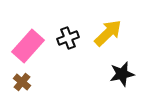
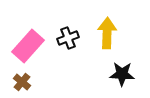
yellow arrow: moved 1 px left; rotated 44 degrees counterclockwise
black star: rotated 15 degrees clockwise
